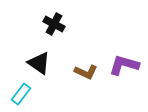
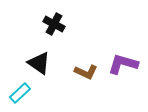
purple L-shape: moved 1 px left, 1 px up
cyan rectangle: moved 1 px left, 1 px up; rotated 10 degrees clockwise
